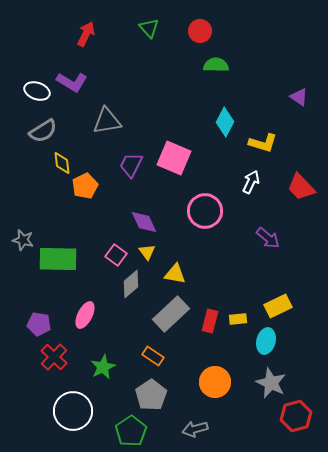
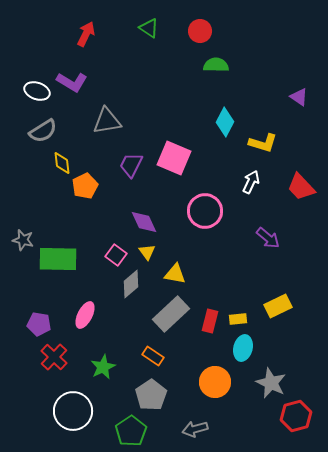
green triangle at (149, 28): rotated 15 degrees counterclockwise
cyan ellipse at (266, 341): moved 23 px left, 7 px down
